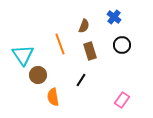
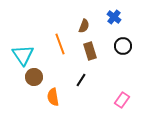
black circle: moved 1 px right, 1 px down
brown circle: moved 4 px left, 2 px down
